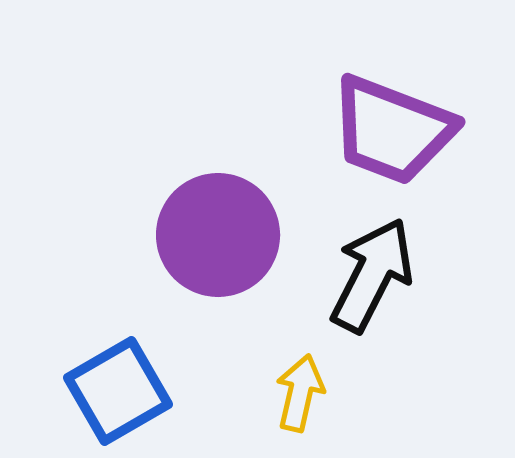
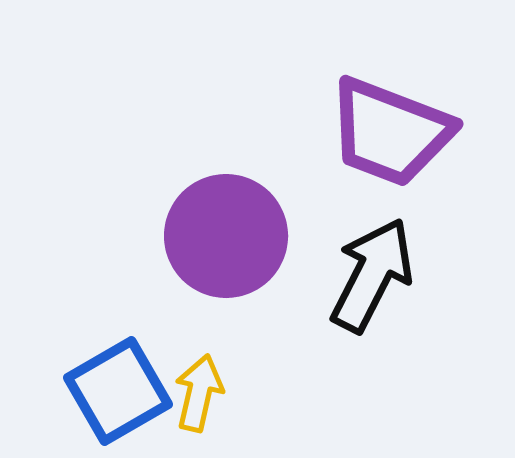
purple trapezoid: moved 2 px left, 2 px down
purple circle: moved 8 px right, 1 px down
yellow arrow: moved 101 px left
